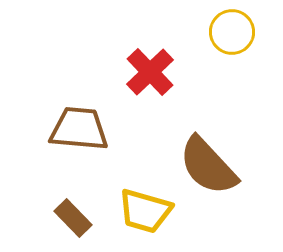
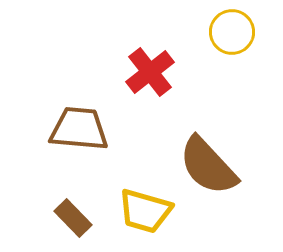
red cross: rotated 6 degrees clockwise
